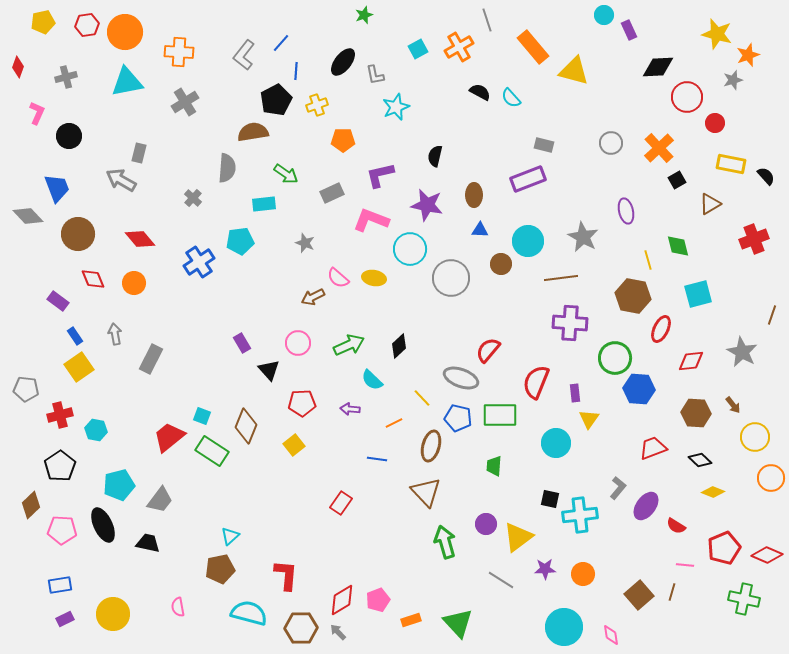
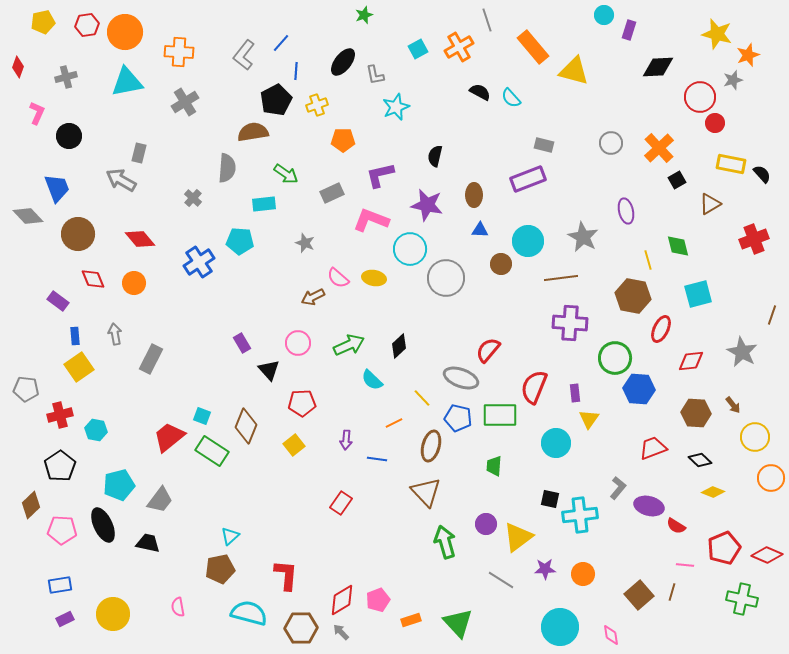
purple rectangle at (629, 30): rotated 42 degrees clockwise
red circle at (687, 97): moved 13 px right
black semicircle at (766, 176): moved 4 px left, 2 px up
cyan pentagon at (240, 241): rotated 12 degrees clockwise
gray circle at (451, 278): moved 5 px left
blue rectangle at (75, 336): rotated 30 degrees clockwise
red semicircle at (536, 382): moved 2 px left, 5 px down
purple arrow at (350, 409): moved 4 px left, 31 px down; rotated 90 degrees counterclockwise
purple ellipse at (646, 506): moved 3 px right; rotated 68 degrees clockwise
green cross at (744, 599): moved 2 px left
cyan circle at (564, 627): moved 4 px left
gray arrow at (338, 632): moved 3 px right
